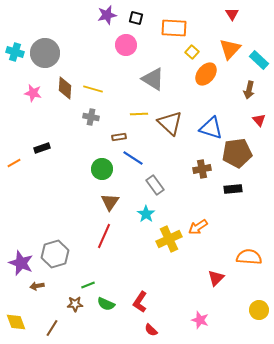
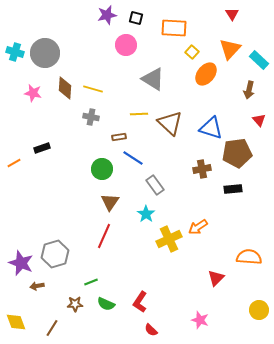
green line at (88, 285): moved 3 px right, 3 px up
